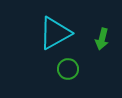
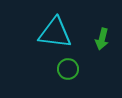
cyan triangle: rotated 36 degrees clockwise
